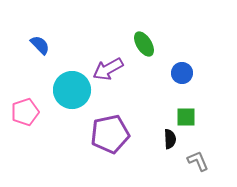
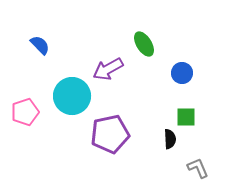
cyan circle: moved 6 px down
gray L-shape: moved 7 px down
